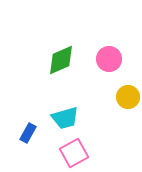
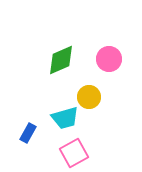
yellow circle: moved 39 px left
